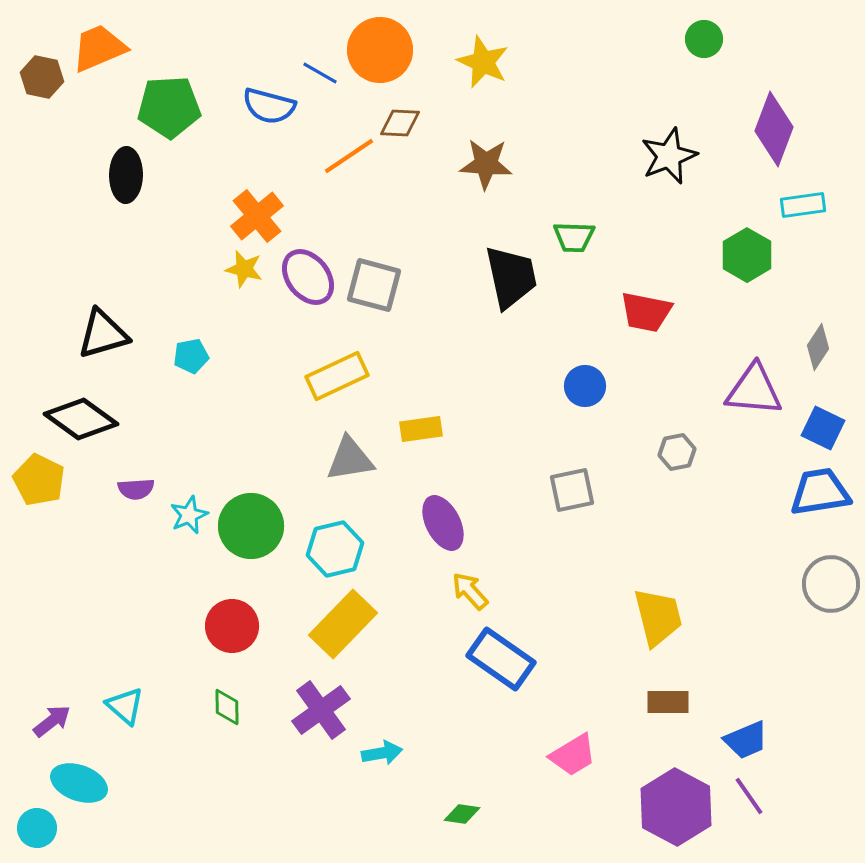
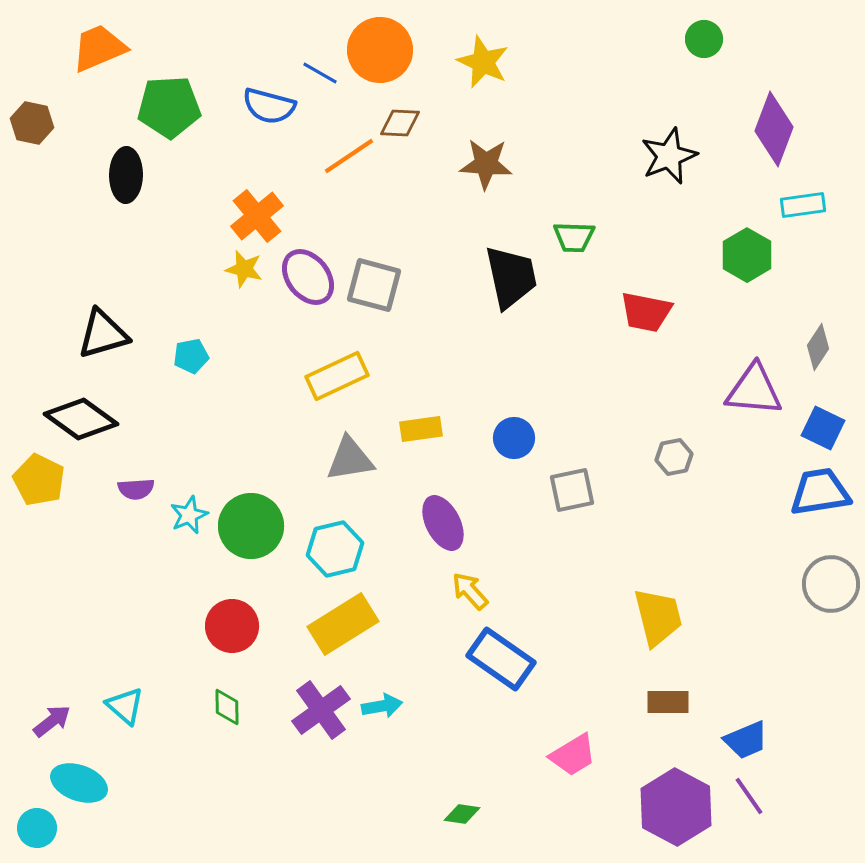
brown hexagon at (42, 77): moved 10 px left, 46 px down
blue circle at (585, 386): moved 71 px left, 52 px down
gray hexagon at (677, 452): moved 3 px left, 5 px down
yellow rectangle at (343, 624): rotated 14 degrees clockwise
cyan arrow at (382, 753): moved 47 px up
